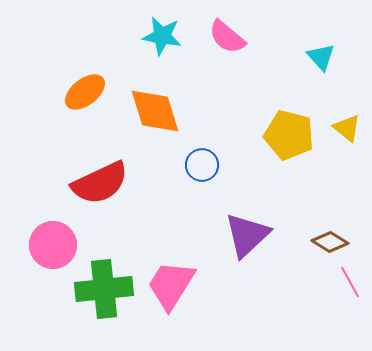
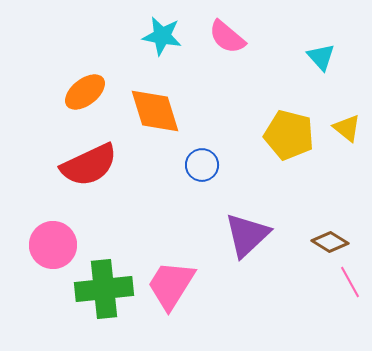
red semicircle: moved 11 px left, 18 px up
